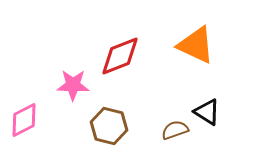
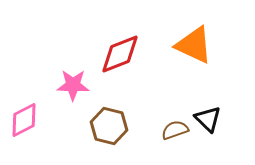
orange triangle: moved 2 px left
red diamond: moved 2 px up
black triangle: moved 1 px right, 7 px down; rotated 12 degrees clockwise
